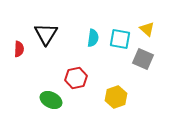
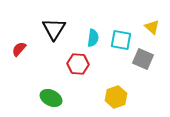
yellow triangle: moved 5 px right, 2 px up
black triangle: moved 8 px right, 5 px up
cyan square: moved 1 px right, 1 px down
red semicircle: rotated 140 degrees counterclockwise
red hexagon: moved 2 px right, 14 px up; rotated 15 degrees clockwise
green ellipse: moved 2 px up
